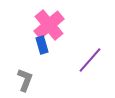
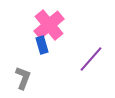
purple line: moved 1 px right, 1 px up
gray L-shape: moved 2 px left, 2 px up
